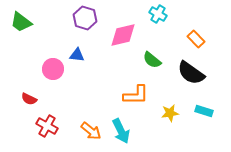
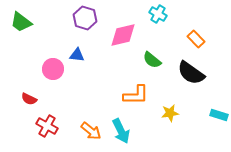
cyan rectangle: moved 15 px right, 4 px down
